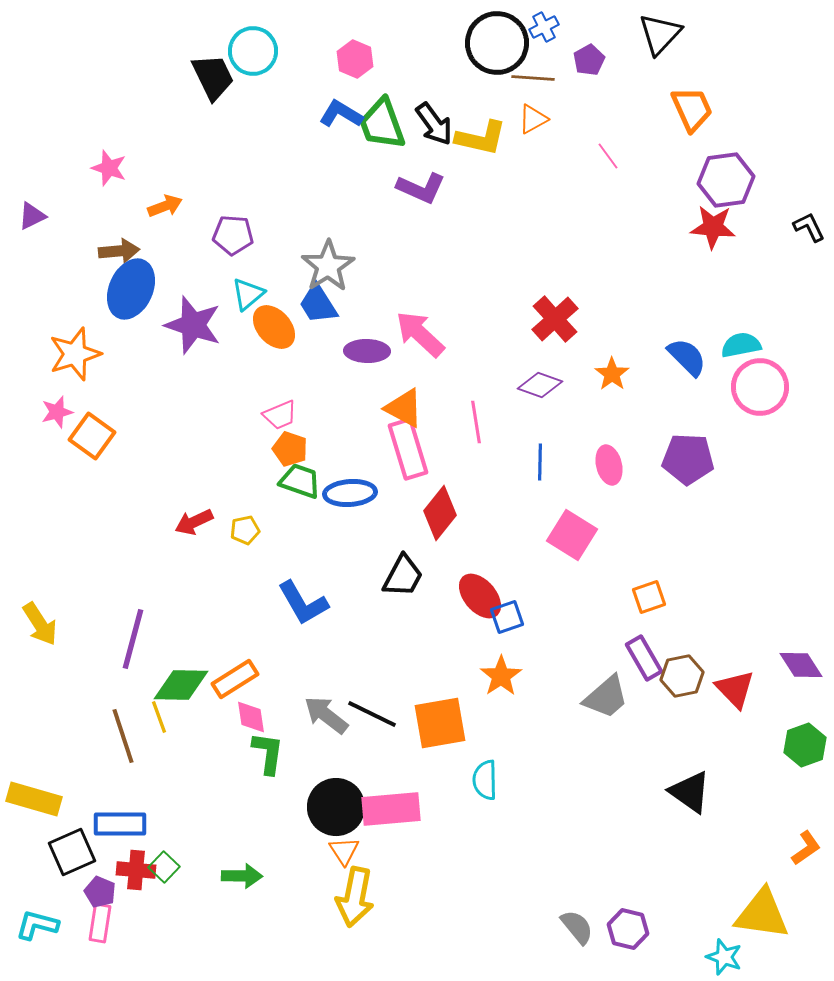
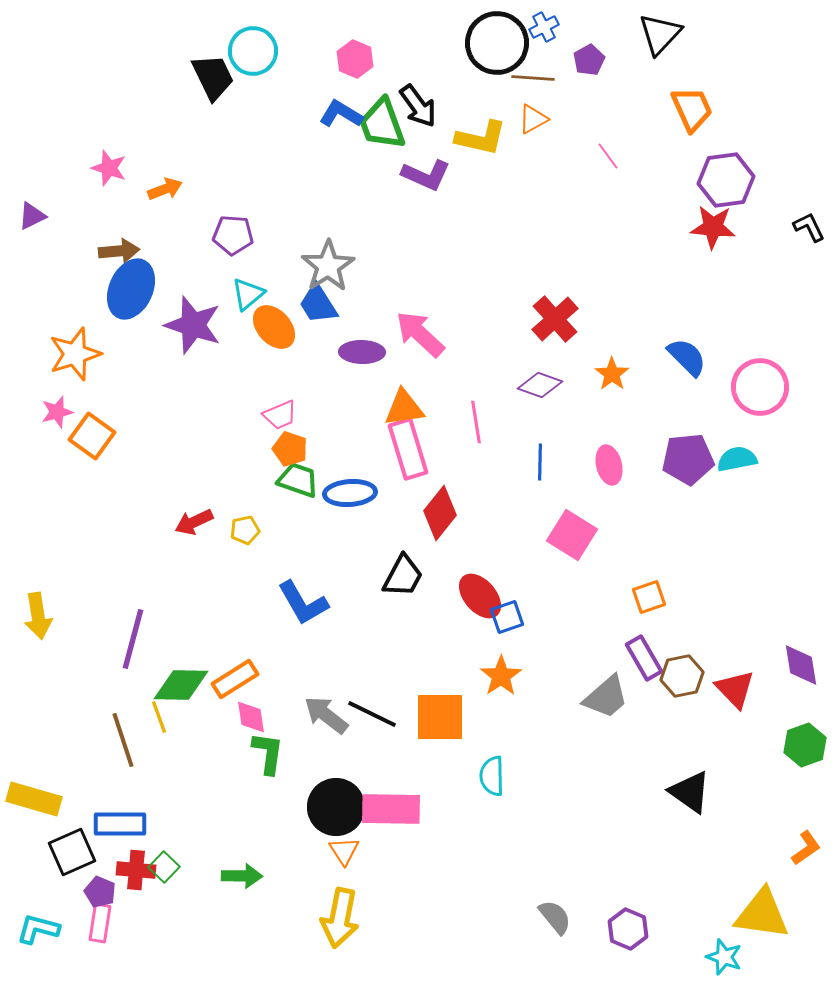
black arrow at (434, 124): moved 16 px left, 18 px up
purple L-shape at (421, 188): moved 5 px right, 13 px up
orange arrow at (165, 206): moved 17 px up
cyan semicircle at (741, 345): moved 4 px left, 114 px down
purple ellipse at (367, 351): moved 5 px left, 1 px down
orange triangle at (404, 408): rotated 36 degrees counterclockwise
purple pentagon at (688, 459): rotated 9 degrees counterclockwise
green trapezoid at (300, 481): moved 2 px left, 1 px up
yellow arrow at (40, 624): moved 2 px left, 8 px up; rotated 24 degrees clockwise
purple diamond at (801, 665): rotated 24 degrees clockwise
orange square at (440, 723): moved 6 px up; rotated 10 degrees clockwise
brown line at (123, 736): moved 4 px down
cyan semicircle at (485, 780): moved 7 px right, 4 px up
pink rectangle at (391, 809): rotated 6 degrees clockwise
yellow arrow at (355, 897): moved 15 px left, 21 px down
cyan L-shape at (37, 925): moved 1 px right, 4 px down
gray semicircle at (577, 927): moved 22 px left, 10 px up
purple hexagon at (628, 929): rotated 9 degrees clockwise
